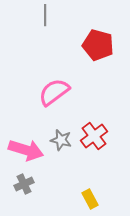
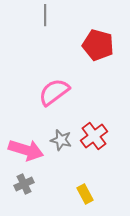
yellow rectangle: moved 5 px left, 5 px up
